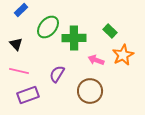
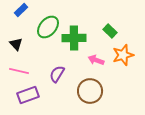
orange star: rotated 10 degrees clockwise
